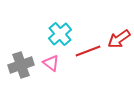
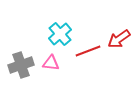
pink triangle: rotated 30 degrees counterclockwise
